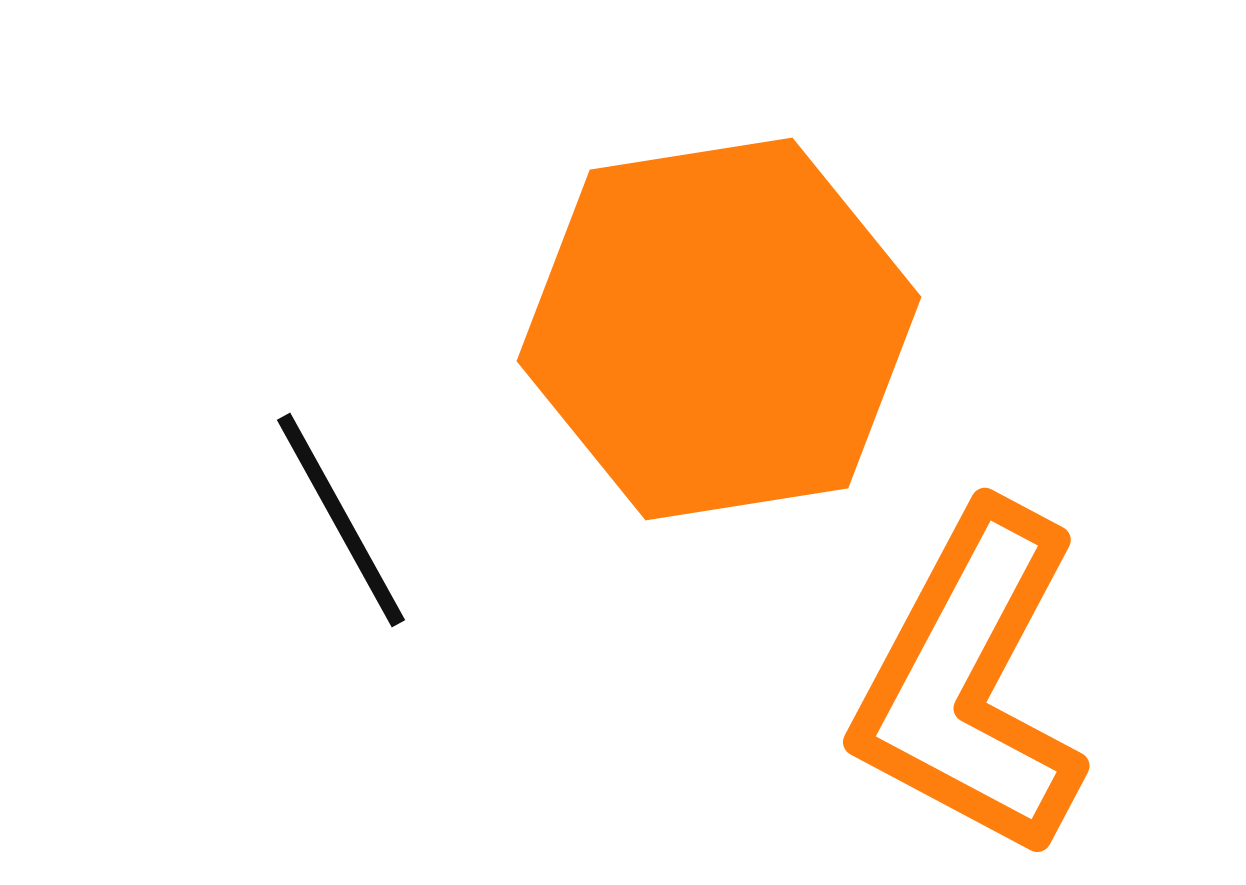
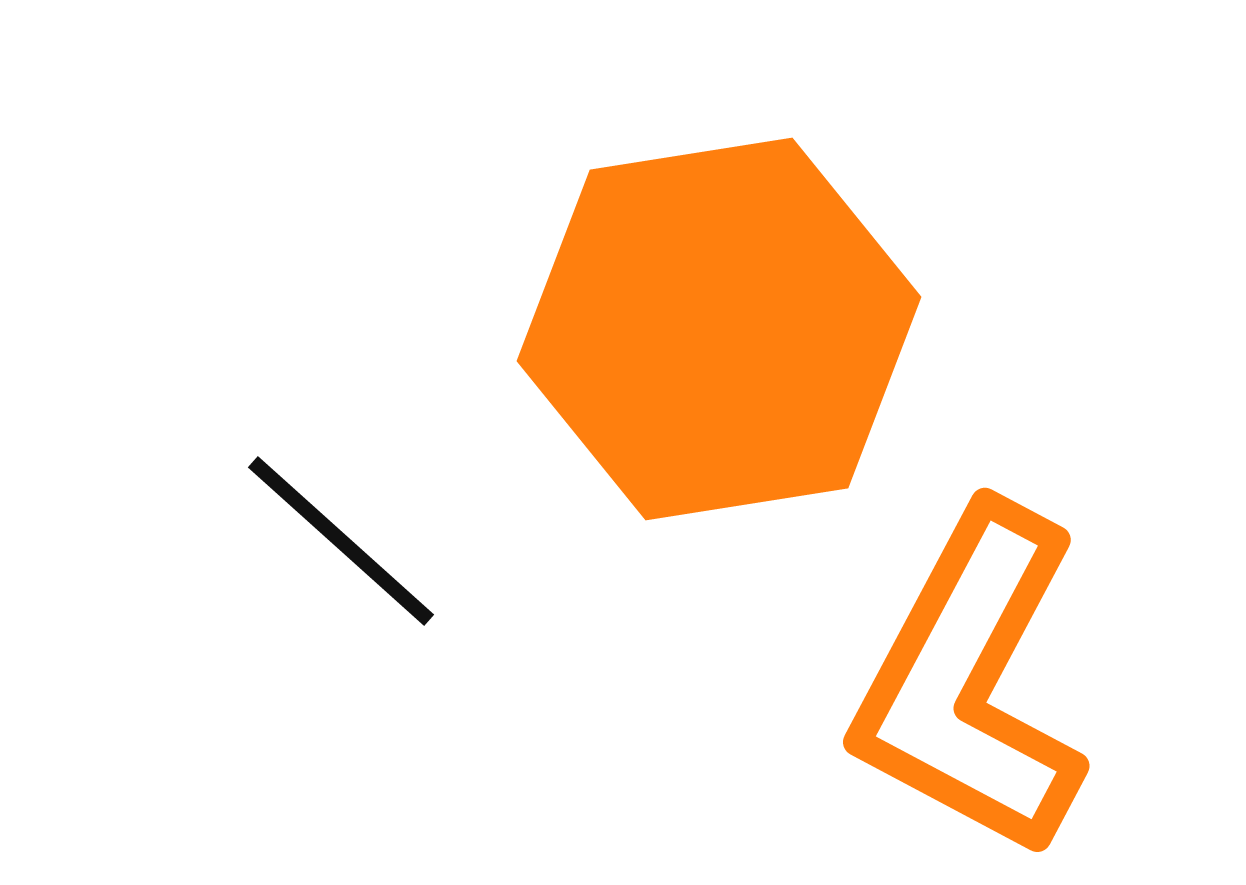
black line: moved 21 px down; rotated 19 degrees counterclockwise
